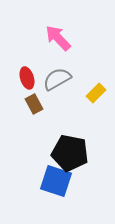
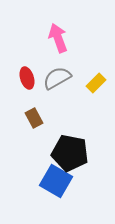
pink arrow: rotated 24 degrees clockwise
gray semicircle: moved 1 px up
yellow rectangle: moved 10 px up
brown rectangle: moved 14 px down
blue square: rotated 12 degrees clockwise
